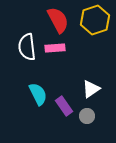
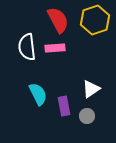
purple rectangle: rotated 24 degrees clockwise
